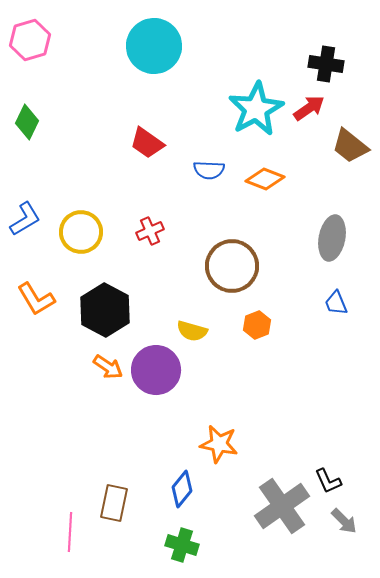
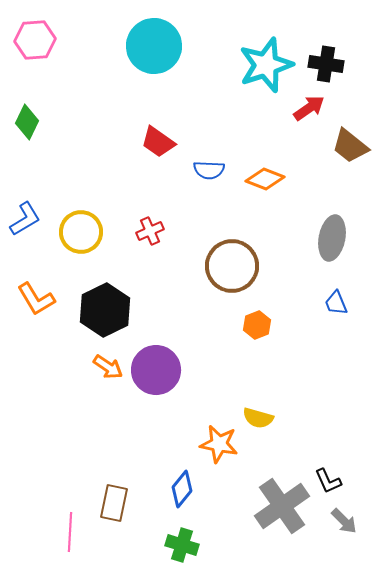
pink hexagon: moved 5 px right; rotated 12 degrees clockwise
cyan star: moved 10 px right, 44 px up; rotated 10 degrees clockwise
red trapezoid: moved 11 px right, 1 px up
black hexagon: rotated 6 degrees clockwise
yellow semicircle: moved 66 px right, 87 px down
